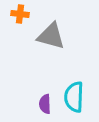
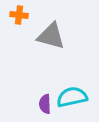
orange cross: moved 1 px left, 1 px down
cyan semicircle: moved 2 px left; rotated 76 degrees clockwise
